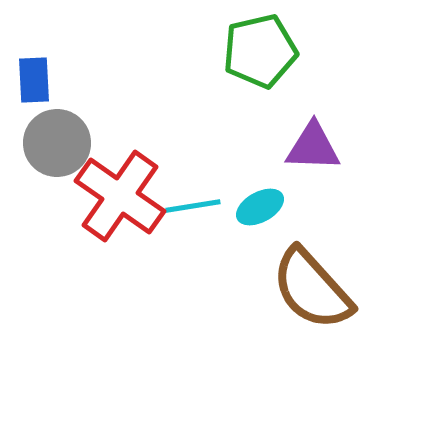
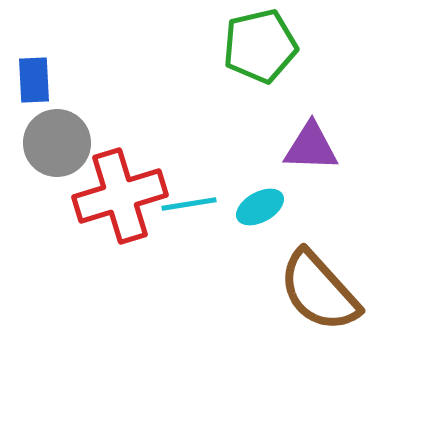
green pentagon: moved 5 px up
purple triangle: moved 2 px left
red cross: rotated 38 degrees clockwise
cyan line: moved 4 px left, 2 px up
brown semicircle: moved 7 px right, 2 px down
